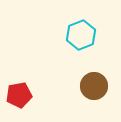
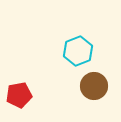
cyan hexagon: moved 3 px left, 16 px down
